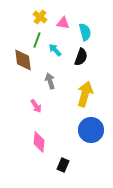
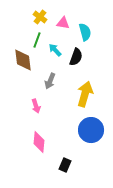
black semicircle: moved 5 px left
gray arrow: rotated 140 degrees counterclockwise
pink arrow: rotated 16 degrees clockwise
black rectangle: moved 2 px right
